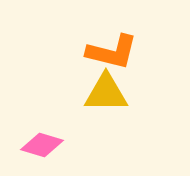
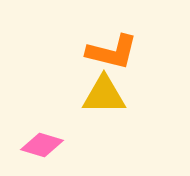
yellow triangle: moved 2 px left, 2 px down
